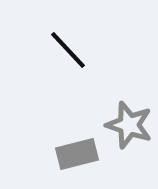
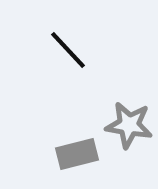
gray star: rotated 9 degrees counterclockwise
